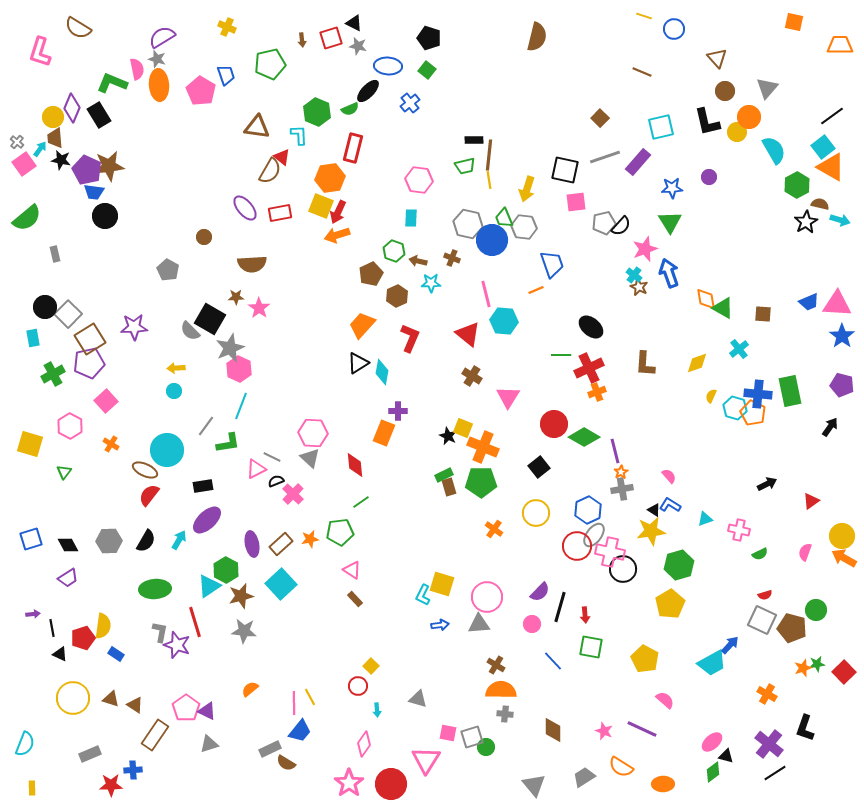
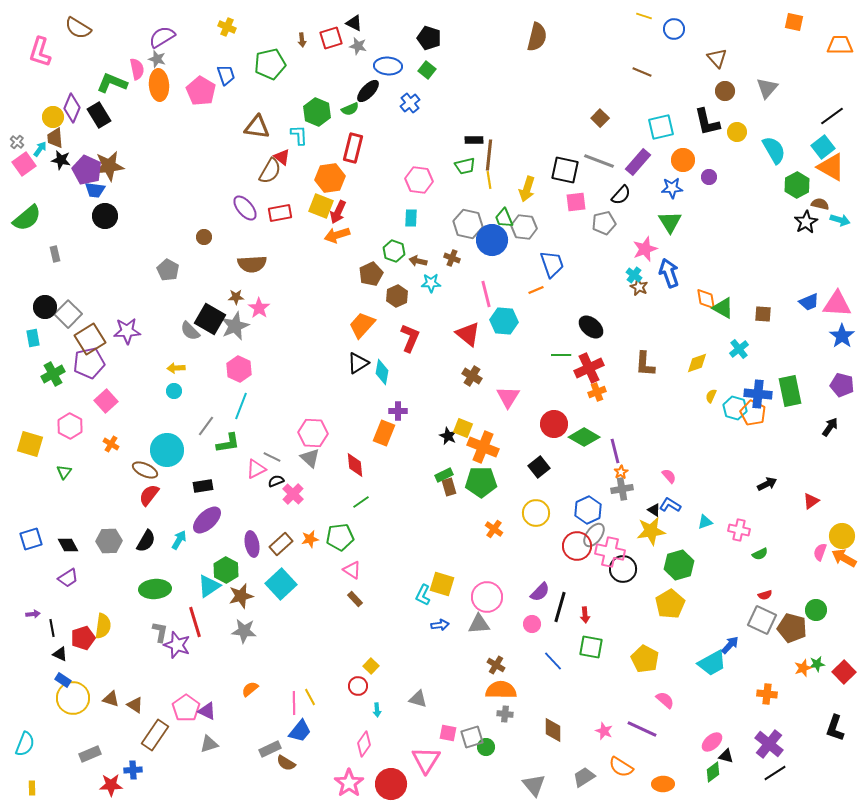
orange circle at (749, 117): moved 66 px left, 43 px down
gray line at (605, 157): moved 6 px left, 4 px down; rotated 40 degrees clockwise
blue trapezoid at (94, 192): moved 1 px right, 2 px up
black semicircle at (621, 226): moved 31 px up
purple star at (134, 327): moved 7 px left, 4 px down
gray star at (230, 348): moved 5 px right, 22 px up
cyan triangle at (705, 519): moved 3 px down
green pentagon at (340, 532): moved 5 px down
pink semicircle at (805, 552): moved 15 px right
blue rectangle at (116, 654): moved 53 px left, 26 px down
orange cross at (767, 694): rotated 24 degrees counterclockwise
black L-shape at (805, 728): moved 30 px right
